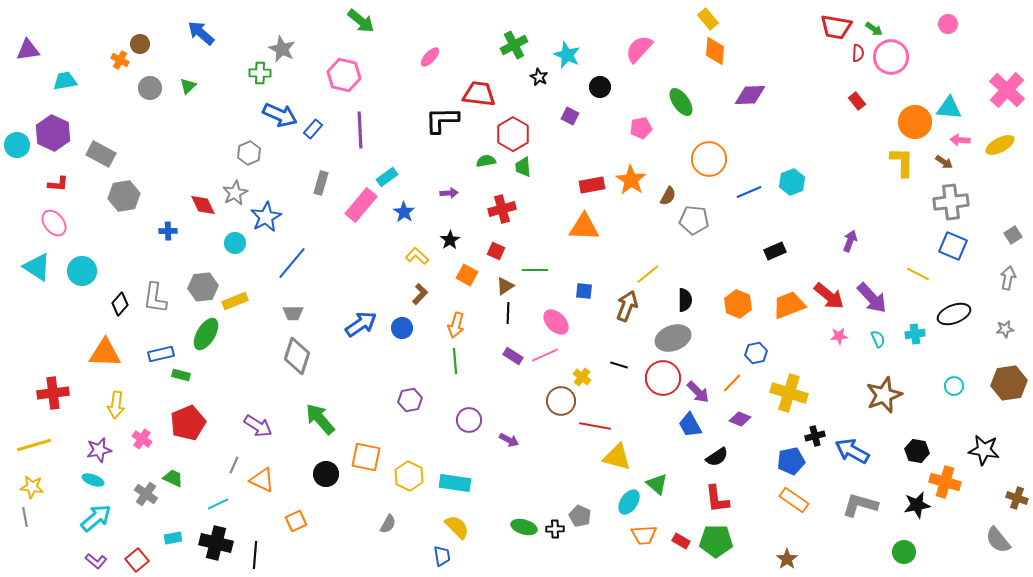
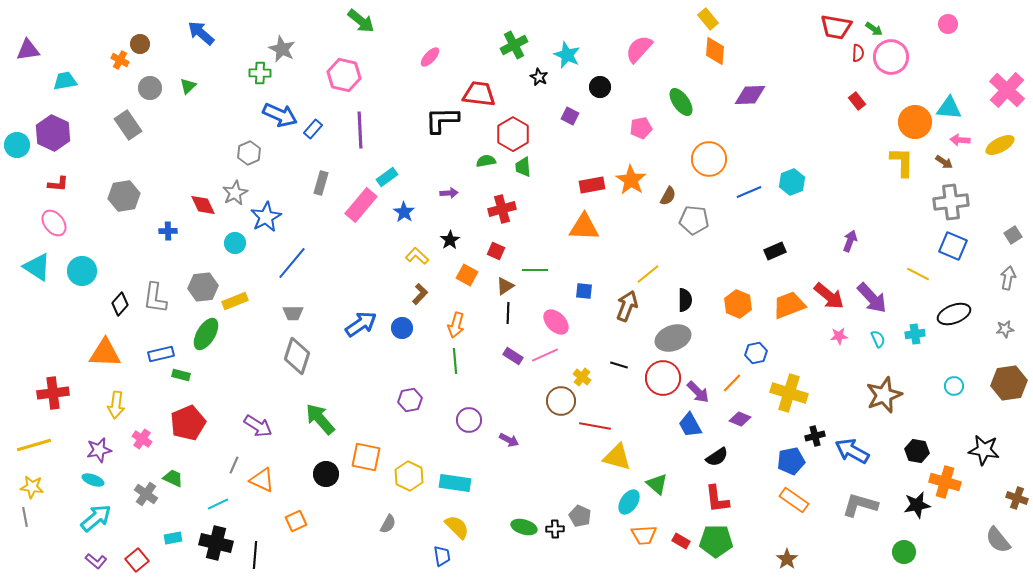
gray rectangle at (101, 154): moved 27 px right, 29 px up; rotated 28 degrees clockwise
